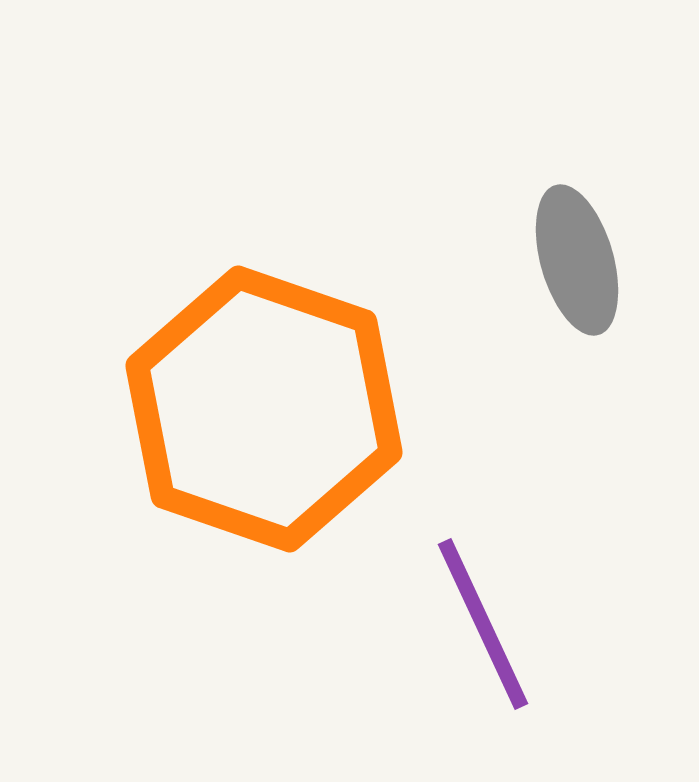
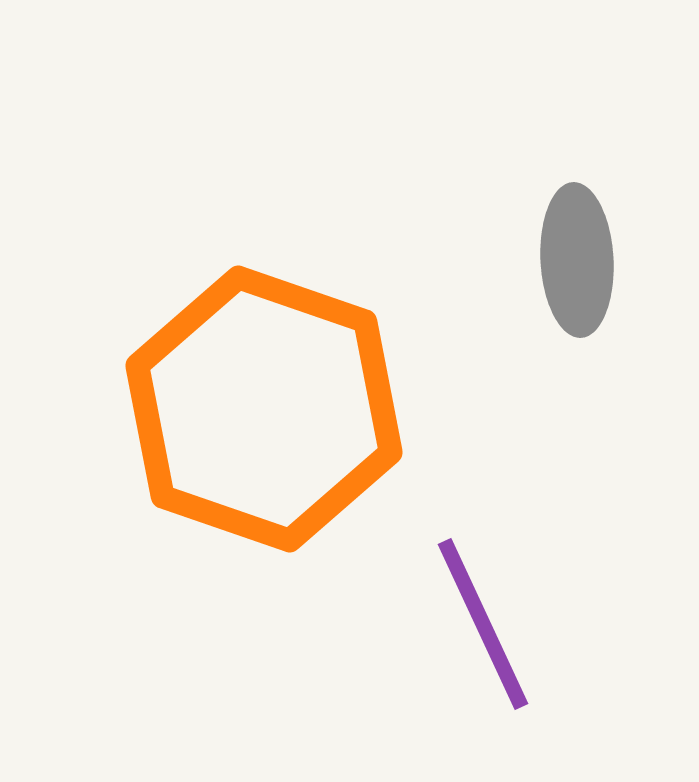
gray ellipse: rotated 13 degrees clockwise
